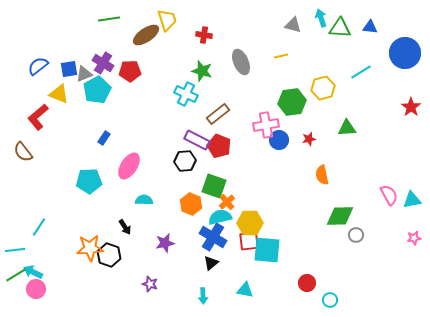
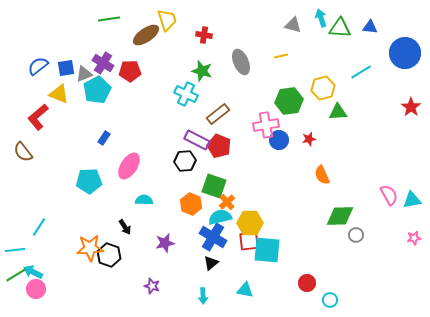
blue square at (69, 69): moved 3 px left, 1 px up
green hexagon at (292, 102): moved 3 px left, 1 px up
green triangle at (347, 128): moved 9 px left, 16 px up
orange semicircle at (322, 175): rotated 12 degrees counterclockwise
purple star at (150, 284): moved 2 px right, 2 px down
